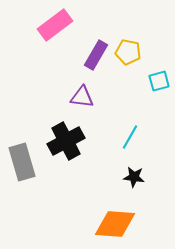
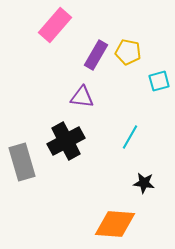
pink rectangle: rotated 12 degrees counterclockwise
black star: moved 10 px right, 6 px down
